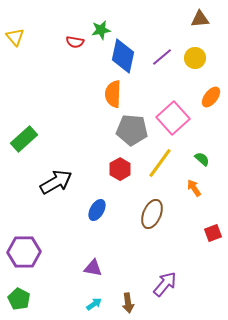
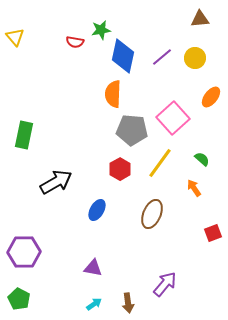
green rectangle: moved 4 px up; rotated 36 degrees counterclockwise
